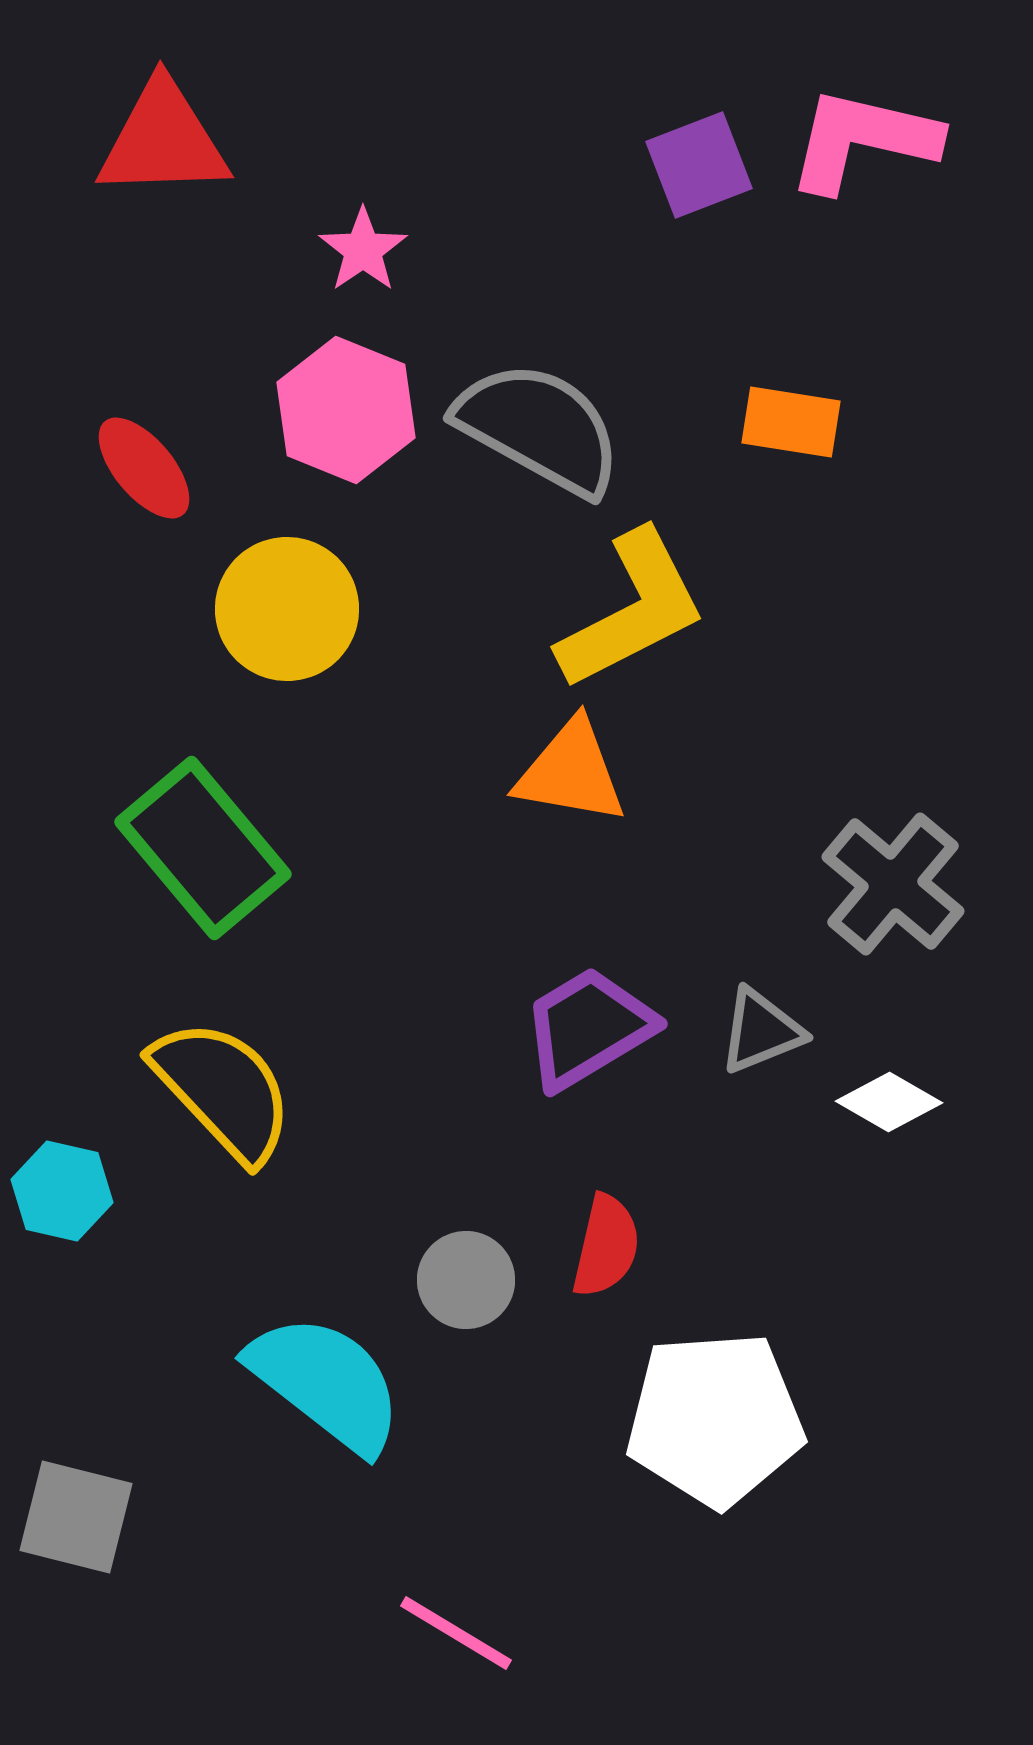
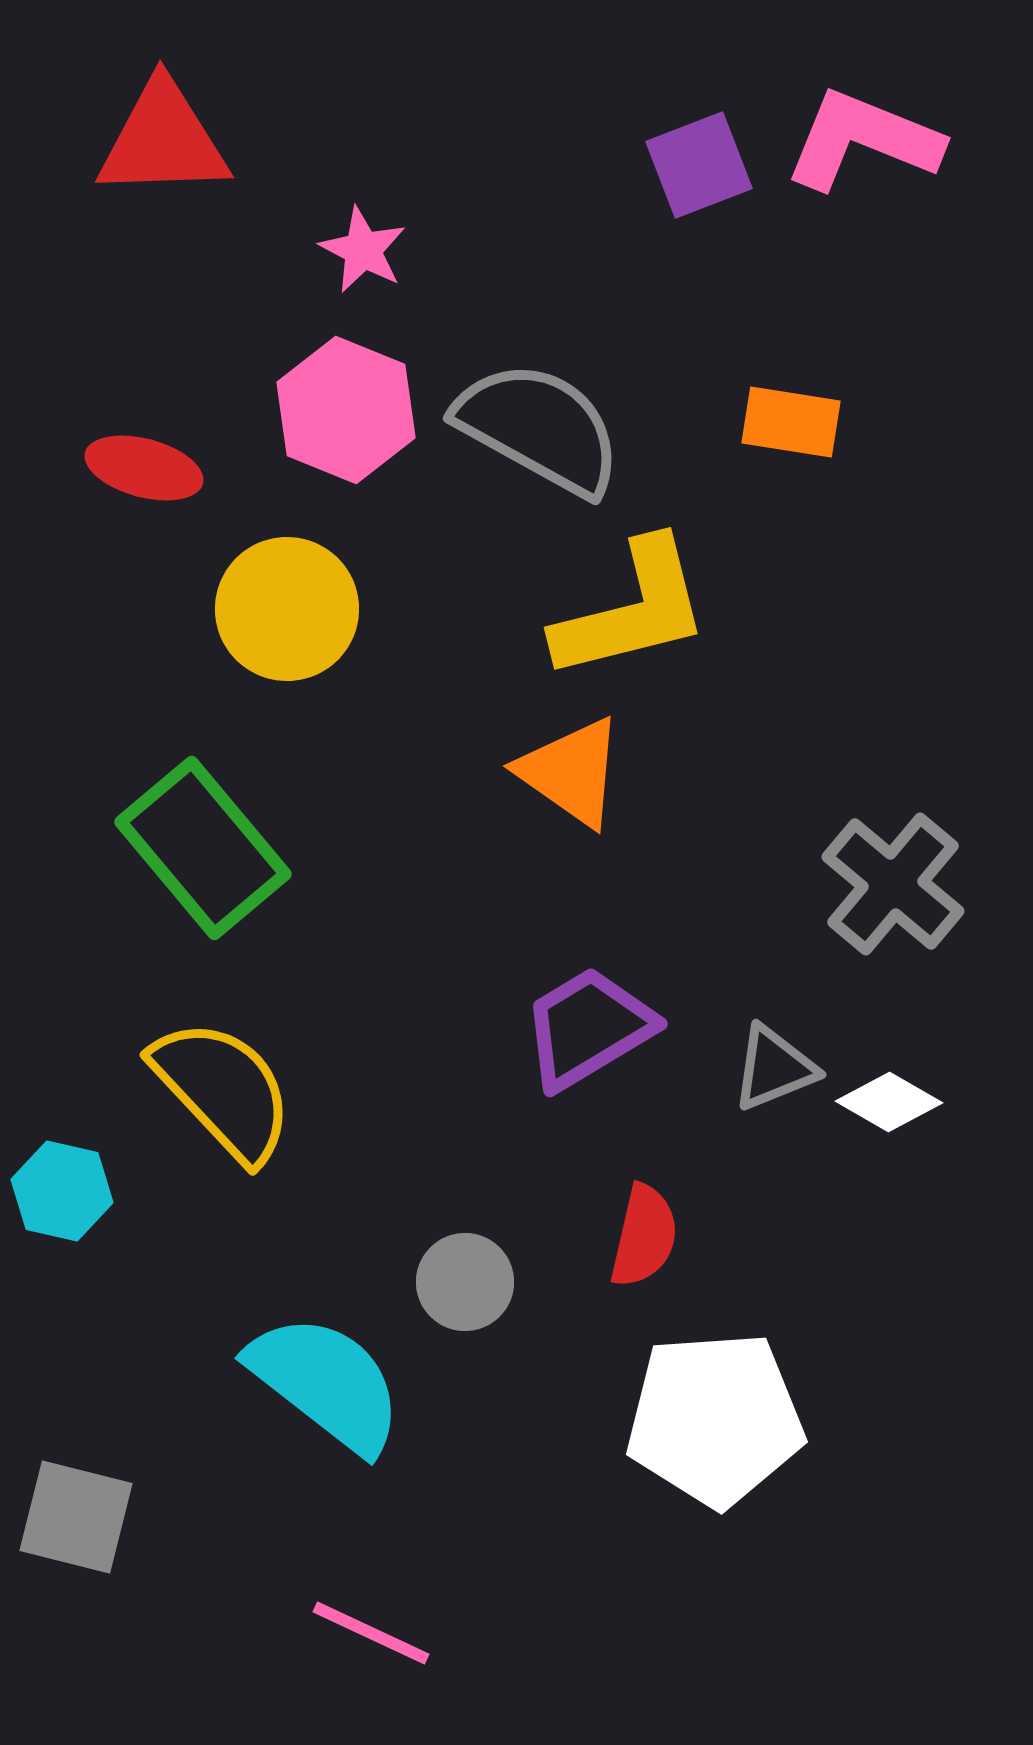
pink L-shape: rotated 9 degrees clockwise
pink star: rotated 10 degrees counterclockwise
red ellipse: rotated 35 degrees counterclockwise
yellow L-shape: rotated 13 degrees clockwise
orange triangle: rotated 25 degrees clockwise
gray triangle: moved 13 px right, 37 px down
red semicircle: moved 38 px right, 10 px up
gray circle: moved 1 px left, 2 px down
pink line: moved 85 px left; rotated 6 degrees counterclockwise
